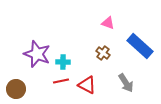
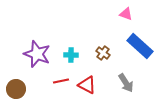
pink triangle: moved 18 px right, 9 px up
cyan cross: moved 8 px right, 7 px up
